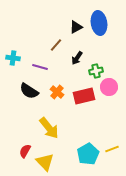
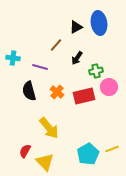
black semicircle: rotated 42 degrees clockwise
